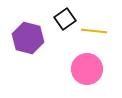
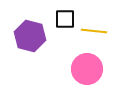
black square: rotated 35 degrees clockwise
purple hexagon: moved 2 px right, 2 px up
